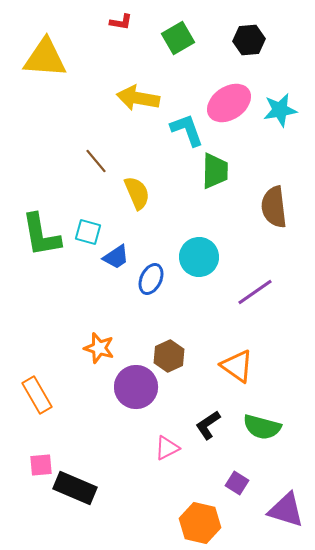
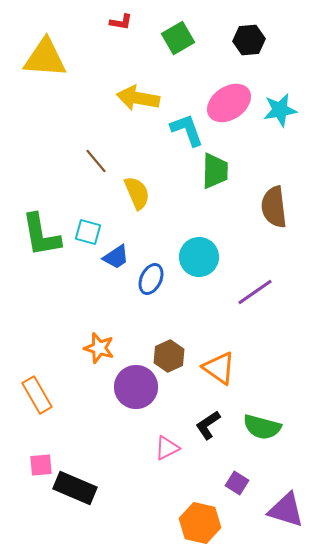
orange triangle: moved 18 px left, 2 px down
